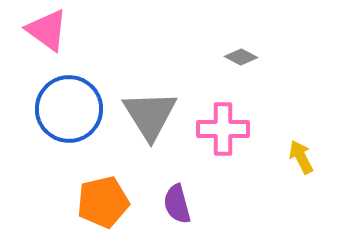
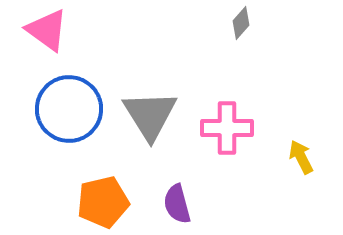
gray diamond: moved 34 px up; rotated 76 degrees counterclockwise
pink cross: moved 4 px right, 1 px up
